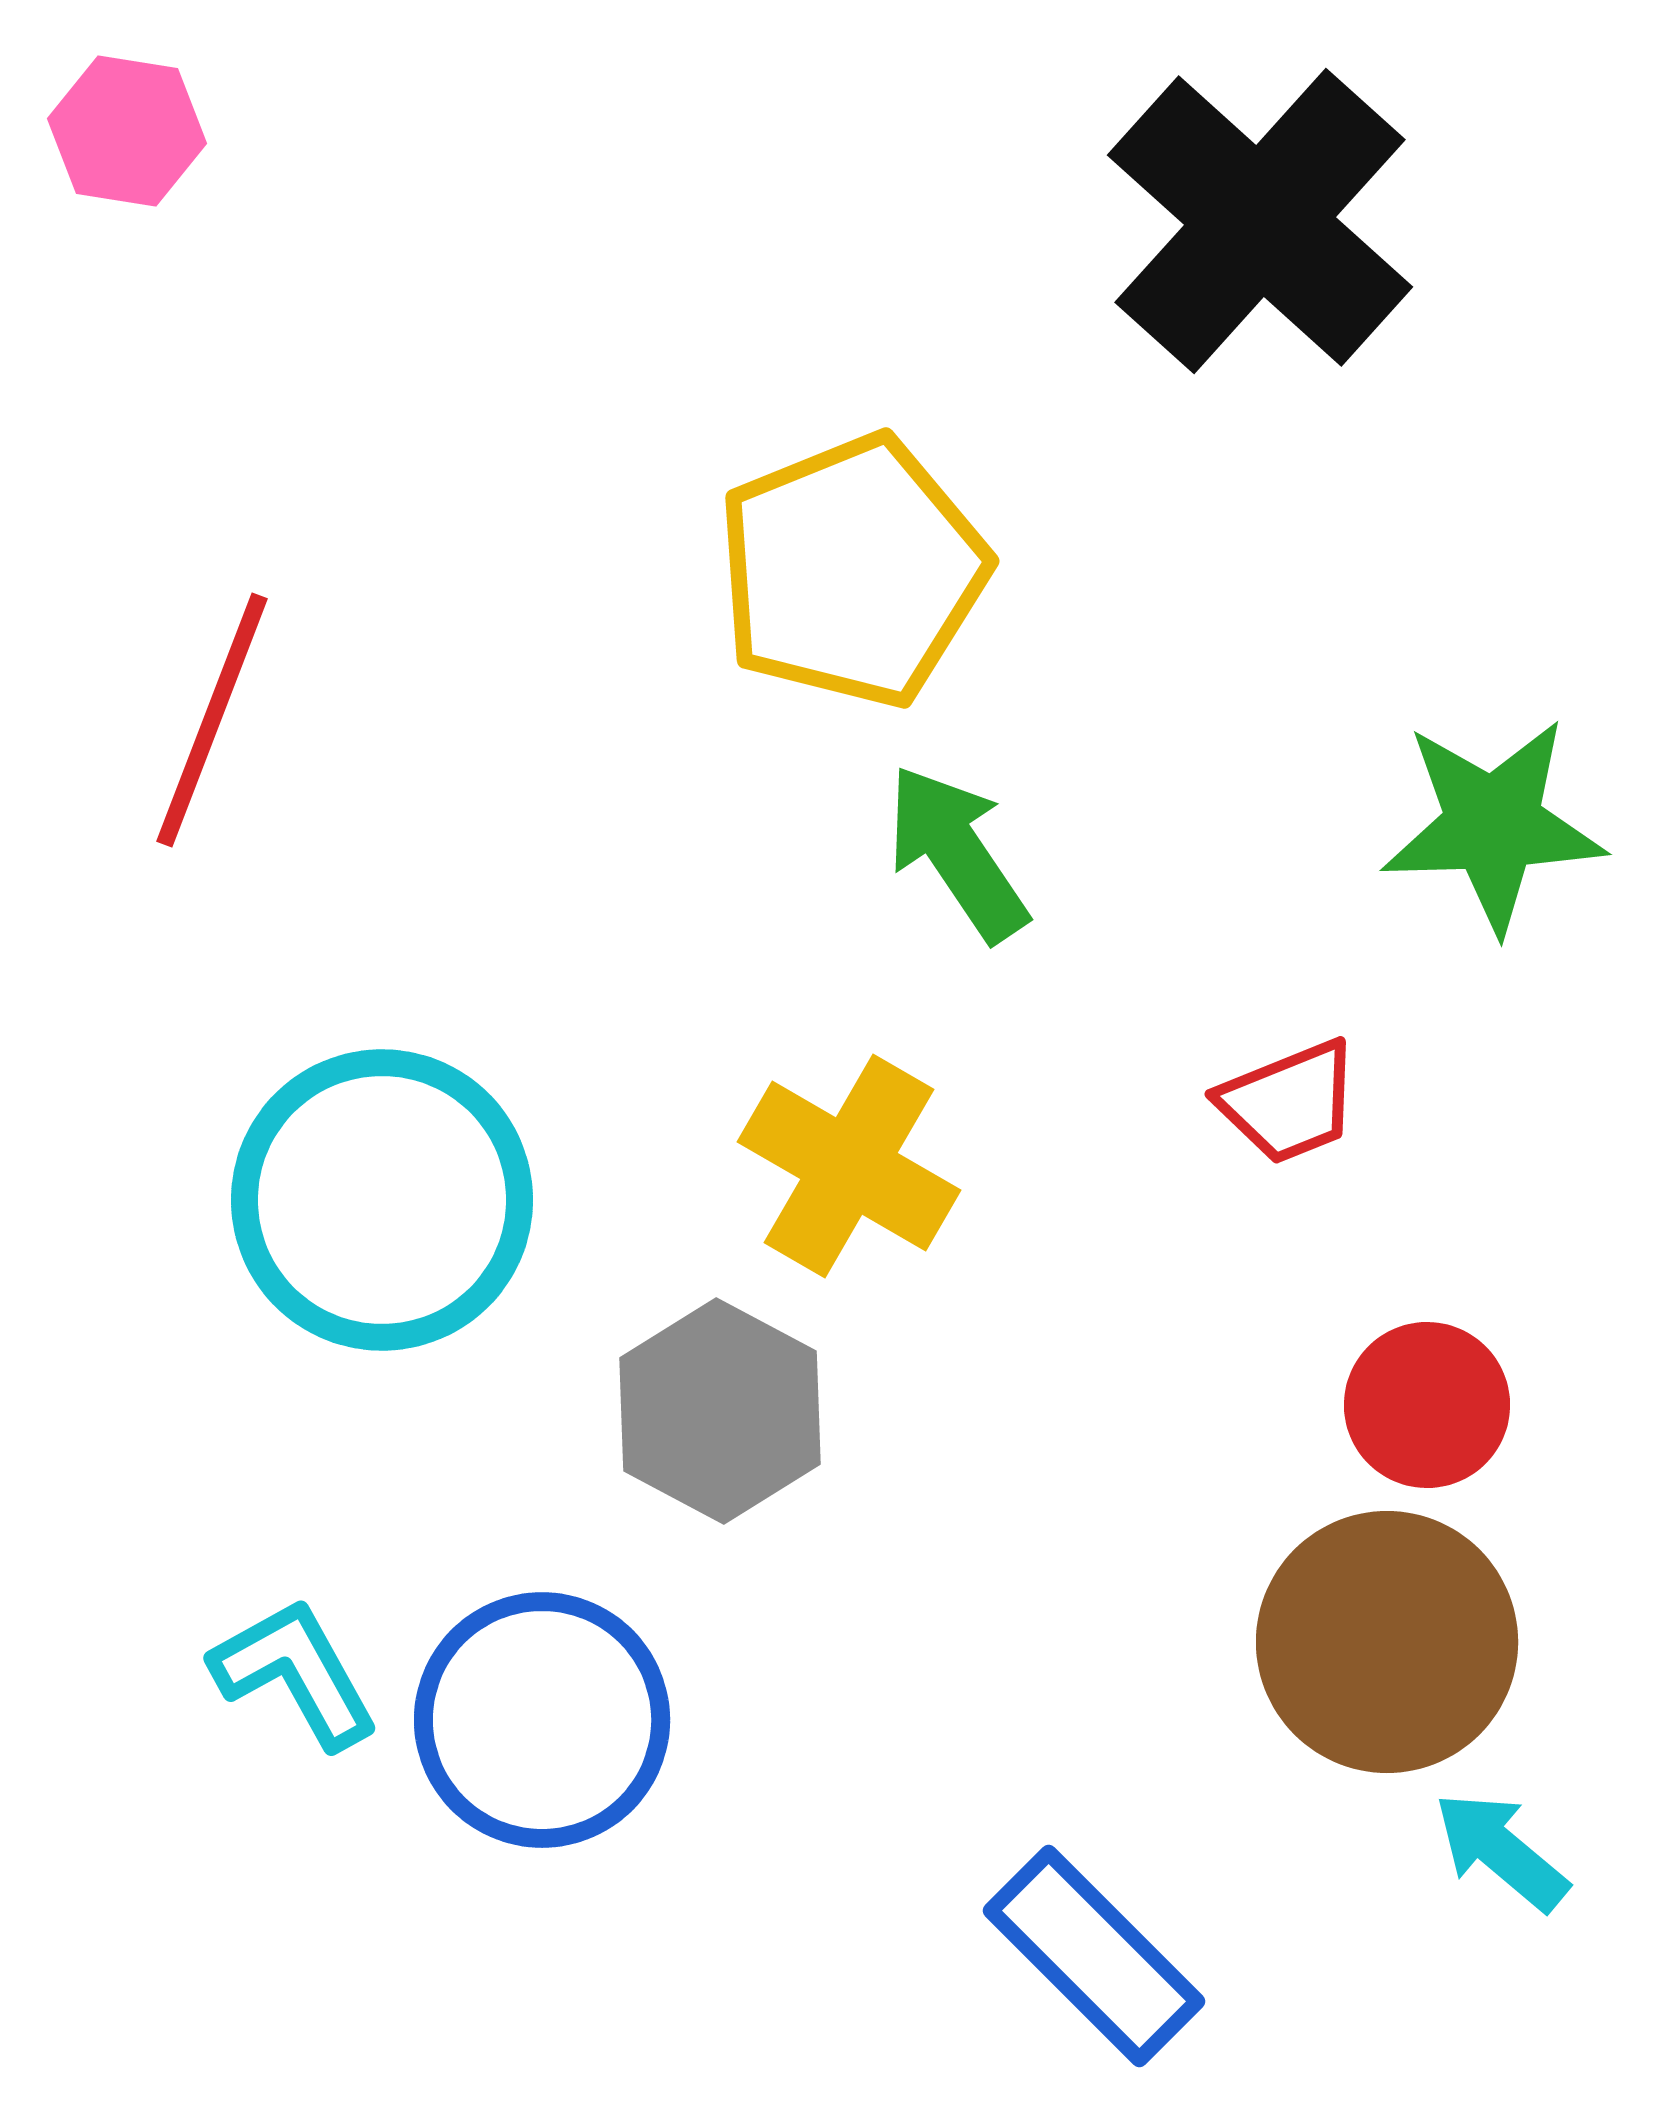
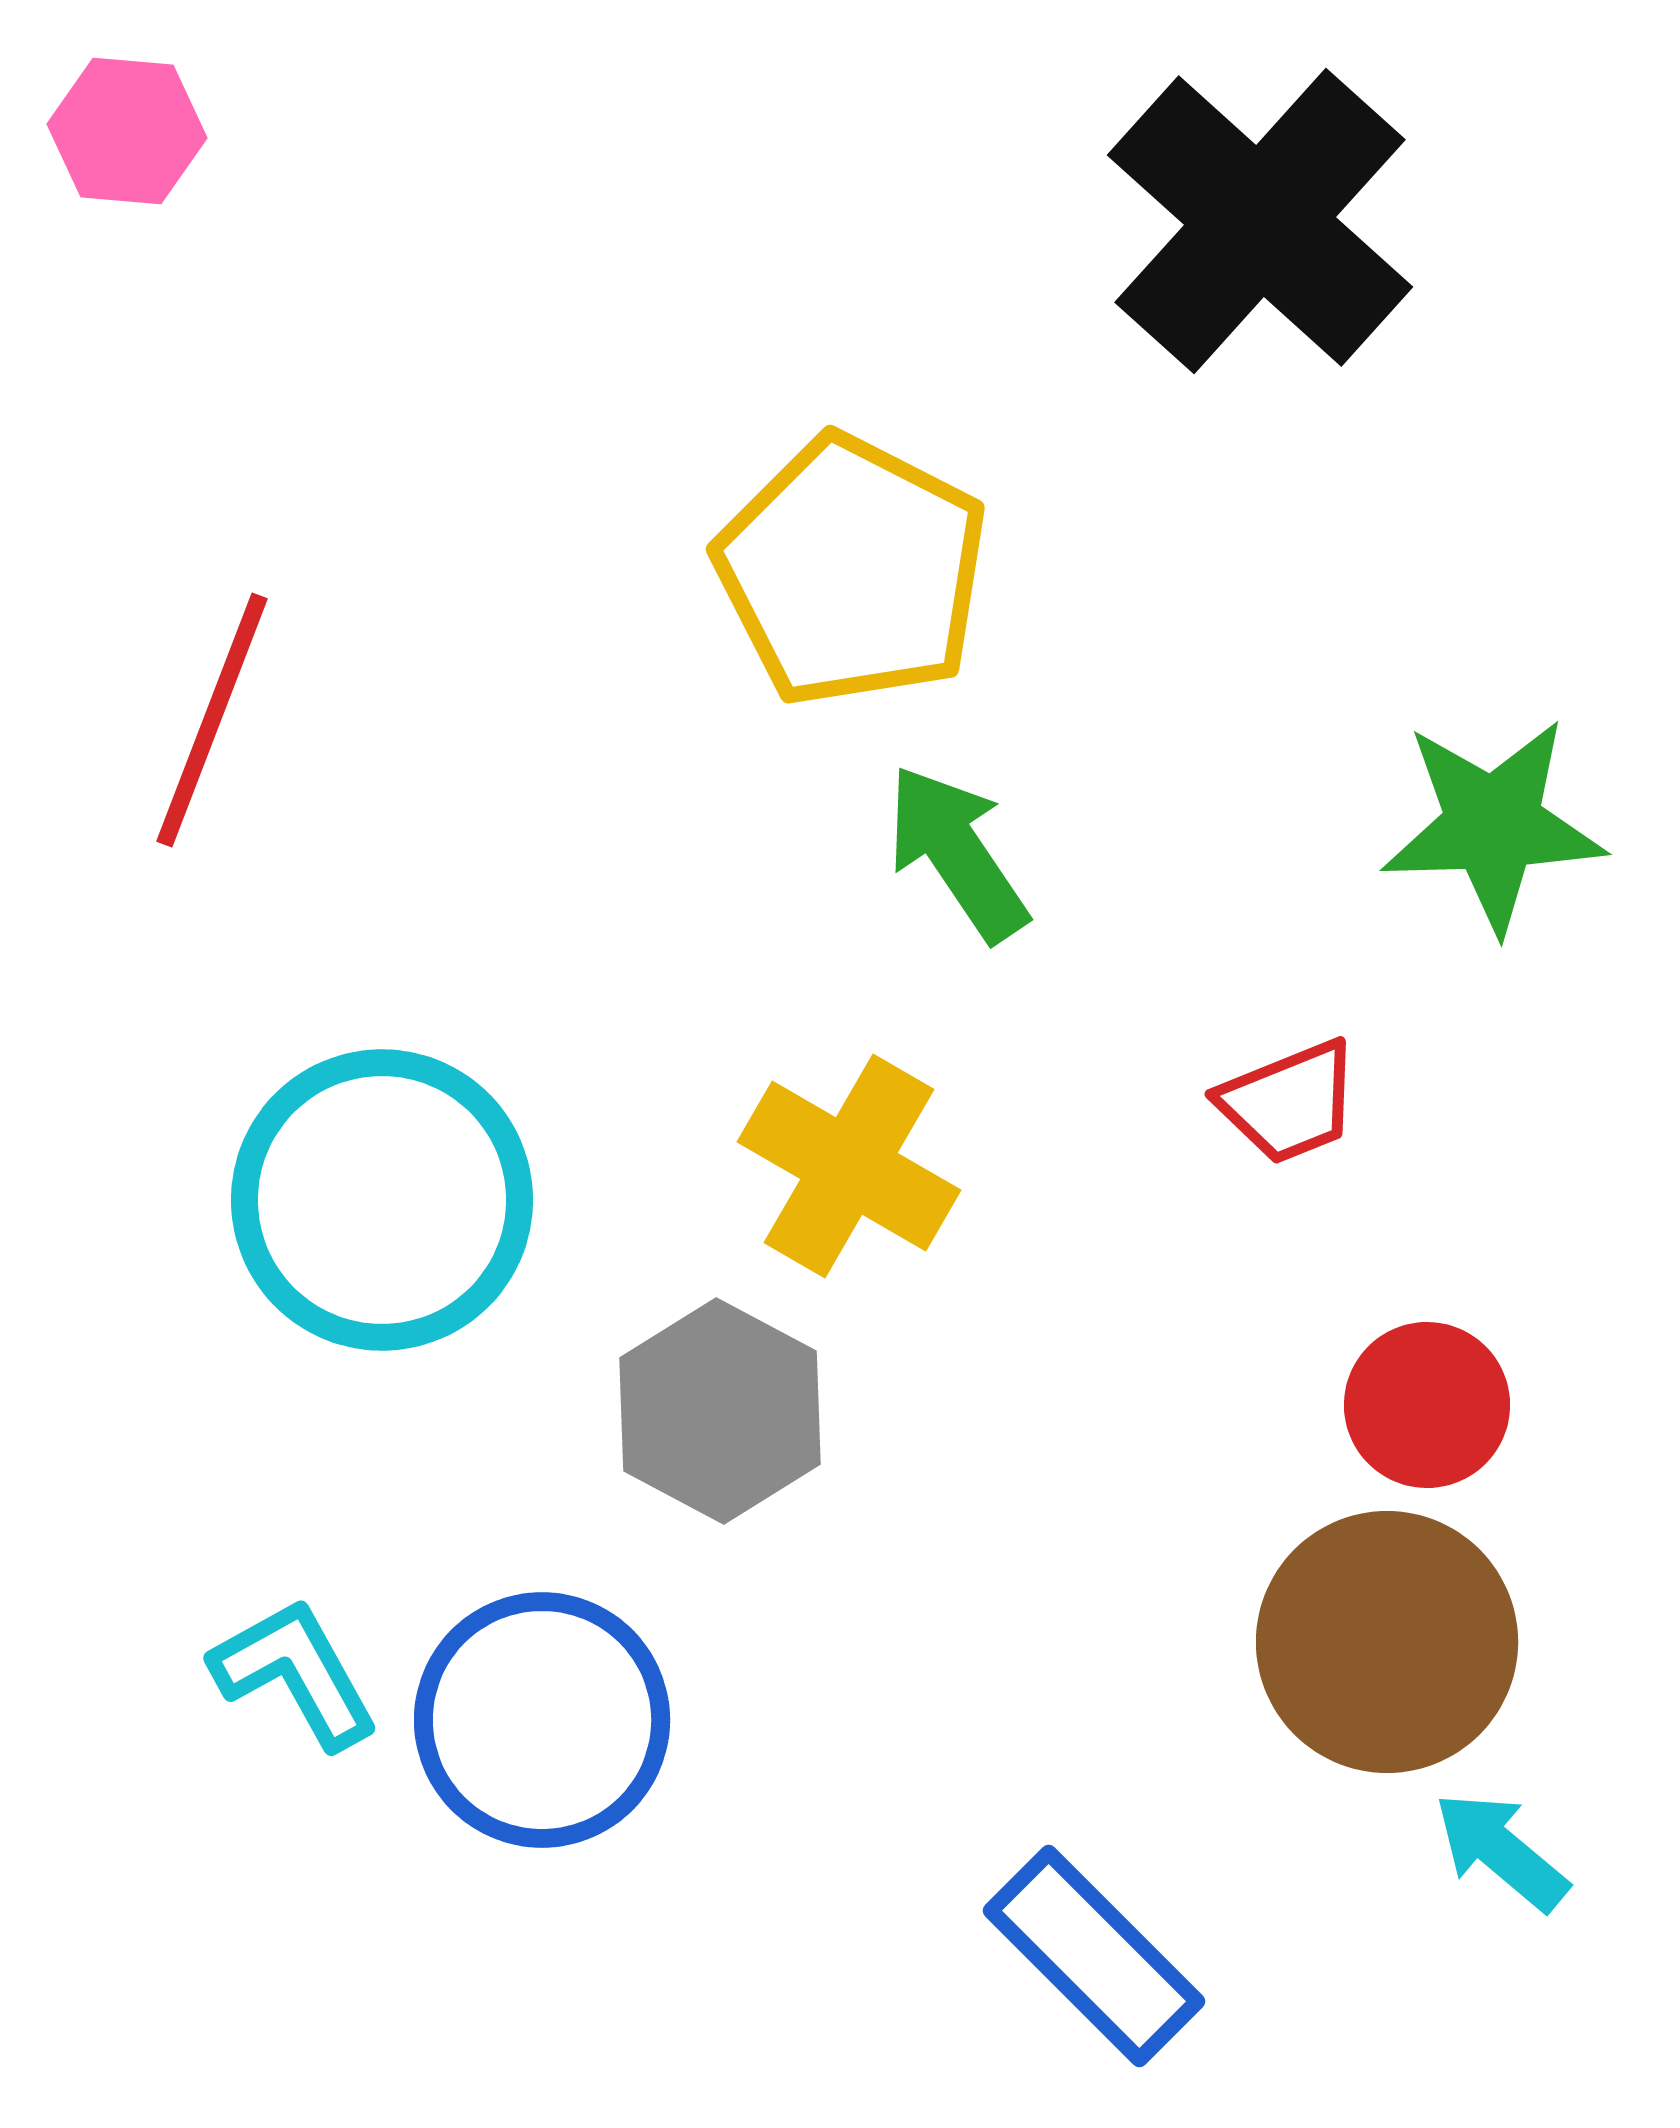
pink hexagon: rotated 4 degrees counterclockwise
yellow pentagon: rotated 23 degrees counterclockwise
